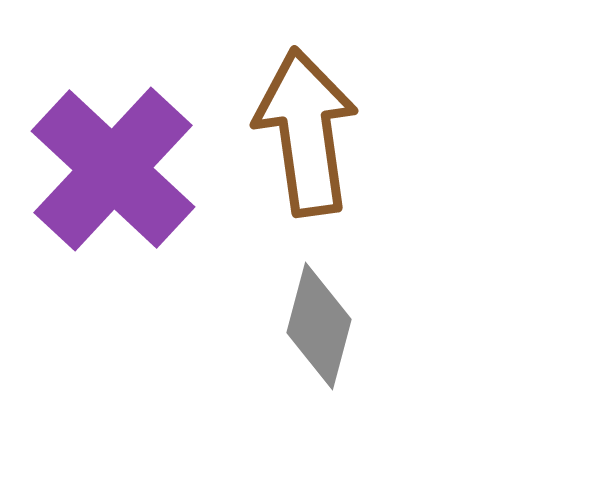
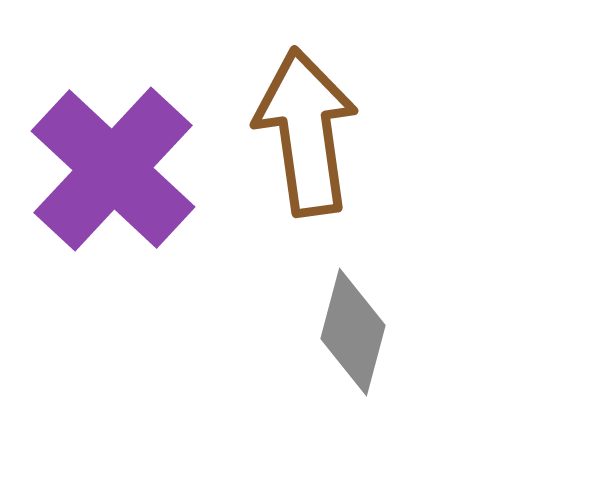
gray diamond: moved 34 px right, 6 px down
